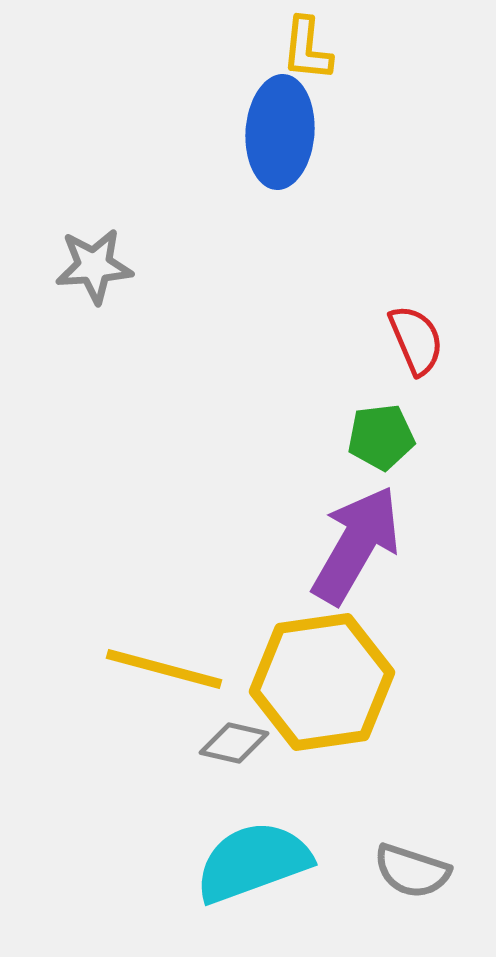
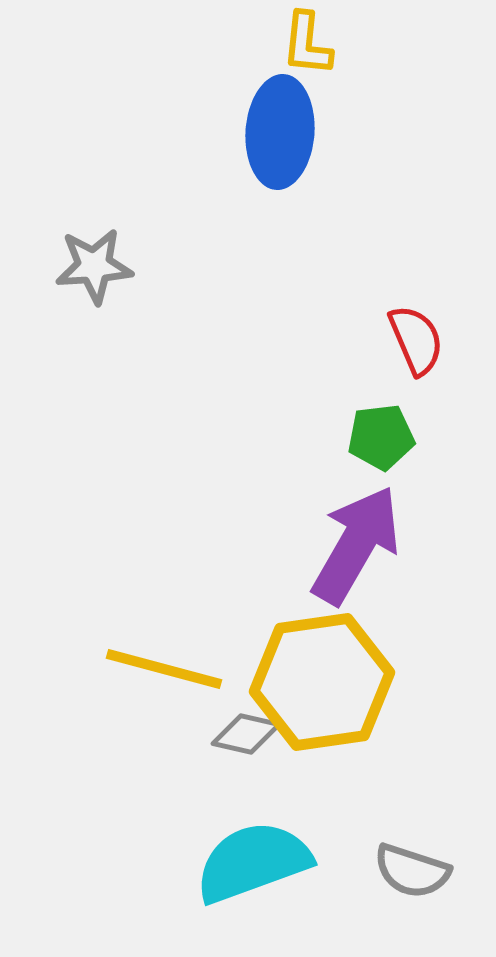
yellow L-shape: moved 5 px up
gray diamond: moved 12 px right, 9 px up
